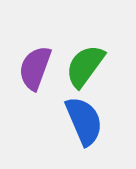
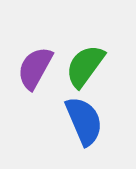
purple semicircle: rotated 9 degrees clockwise
